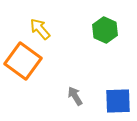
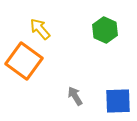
orange square: moved 1 px right
